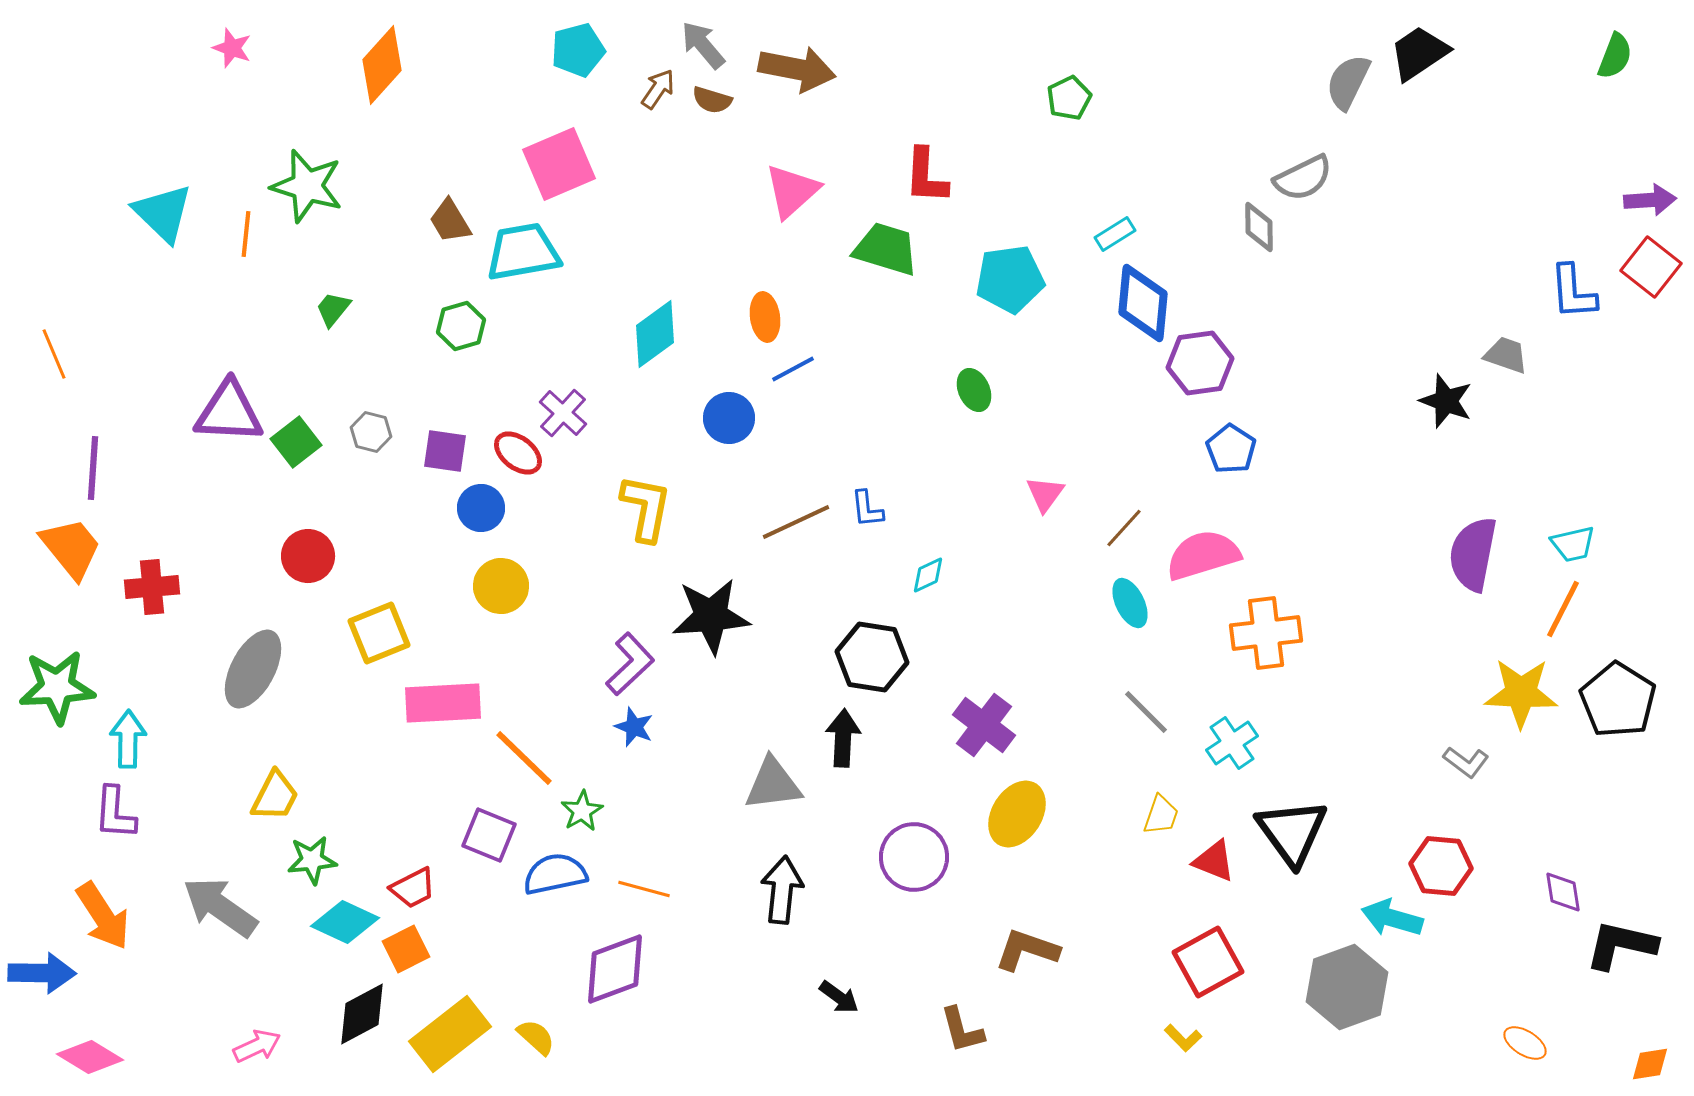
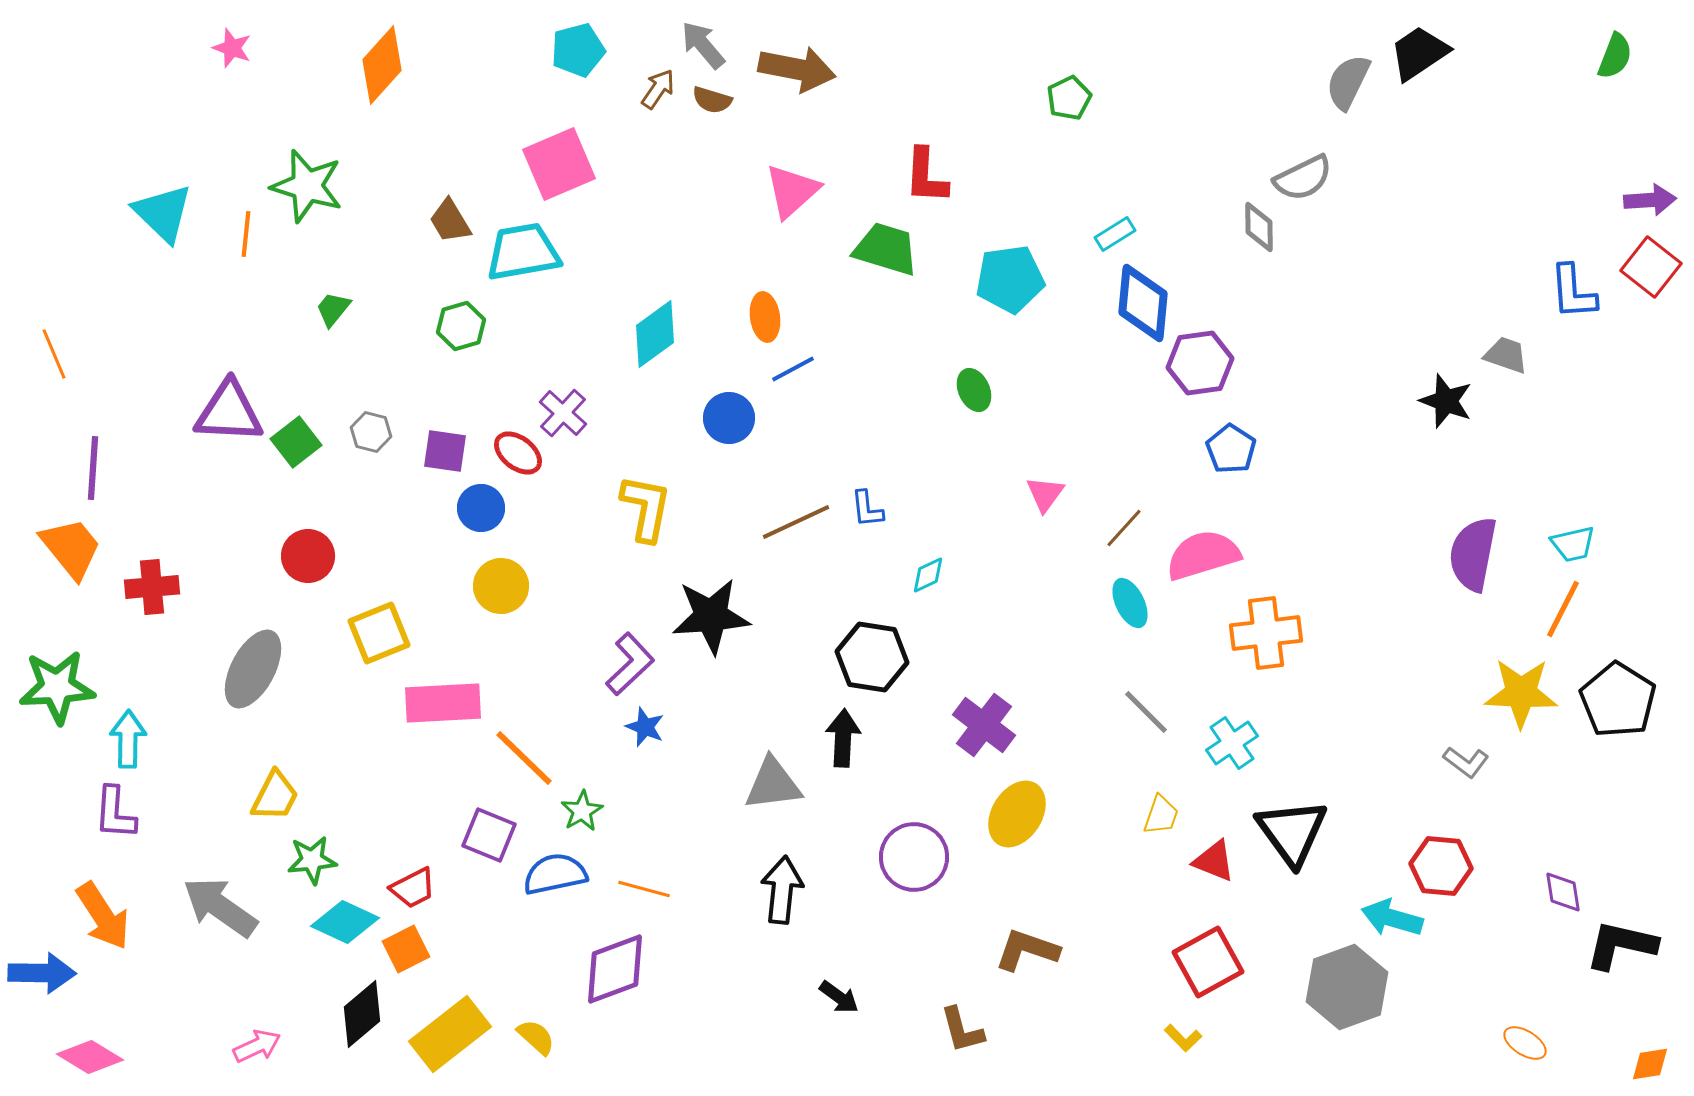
blue star at (634, 727): moved 11 px right
black diamond at (362, 1014): rotated 12 degrees counterclockwise
